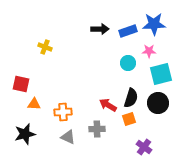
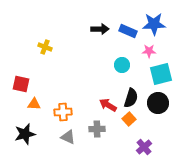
blue rectangle: rotated 42 degrees clockwise
cyan circle: moved 6 px left, 2 px down
orange square: rotated 24 degrees counterclockwise
purple cross: rotated 14 degrees clockwise
